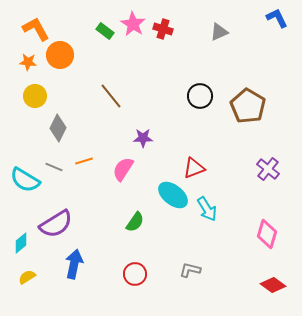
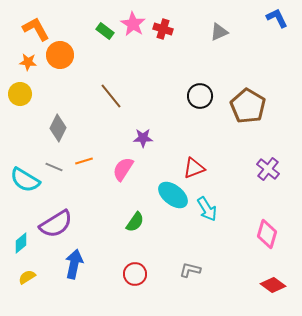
yellow circle: moved 15 px left, 2 px up
